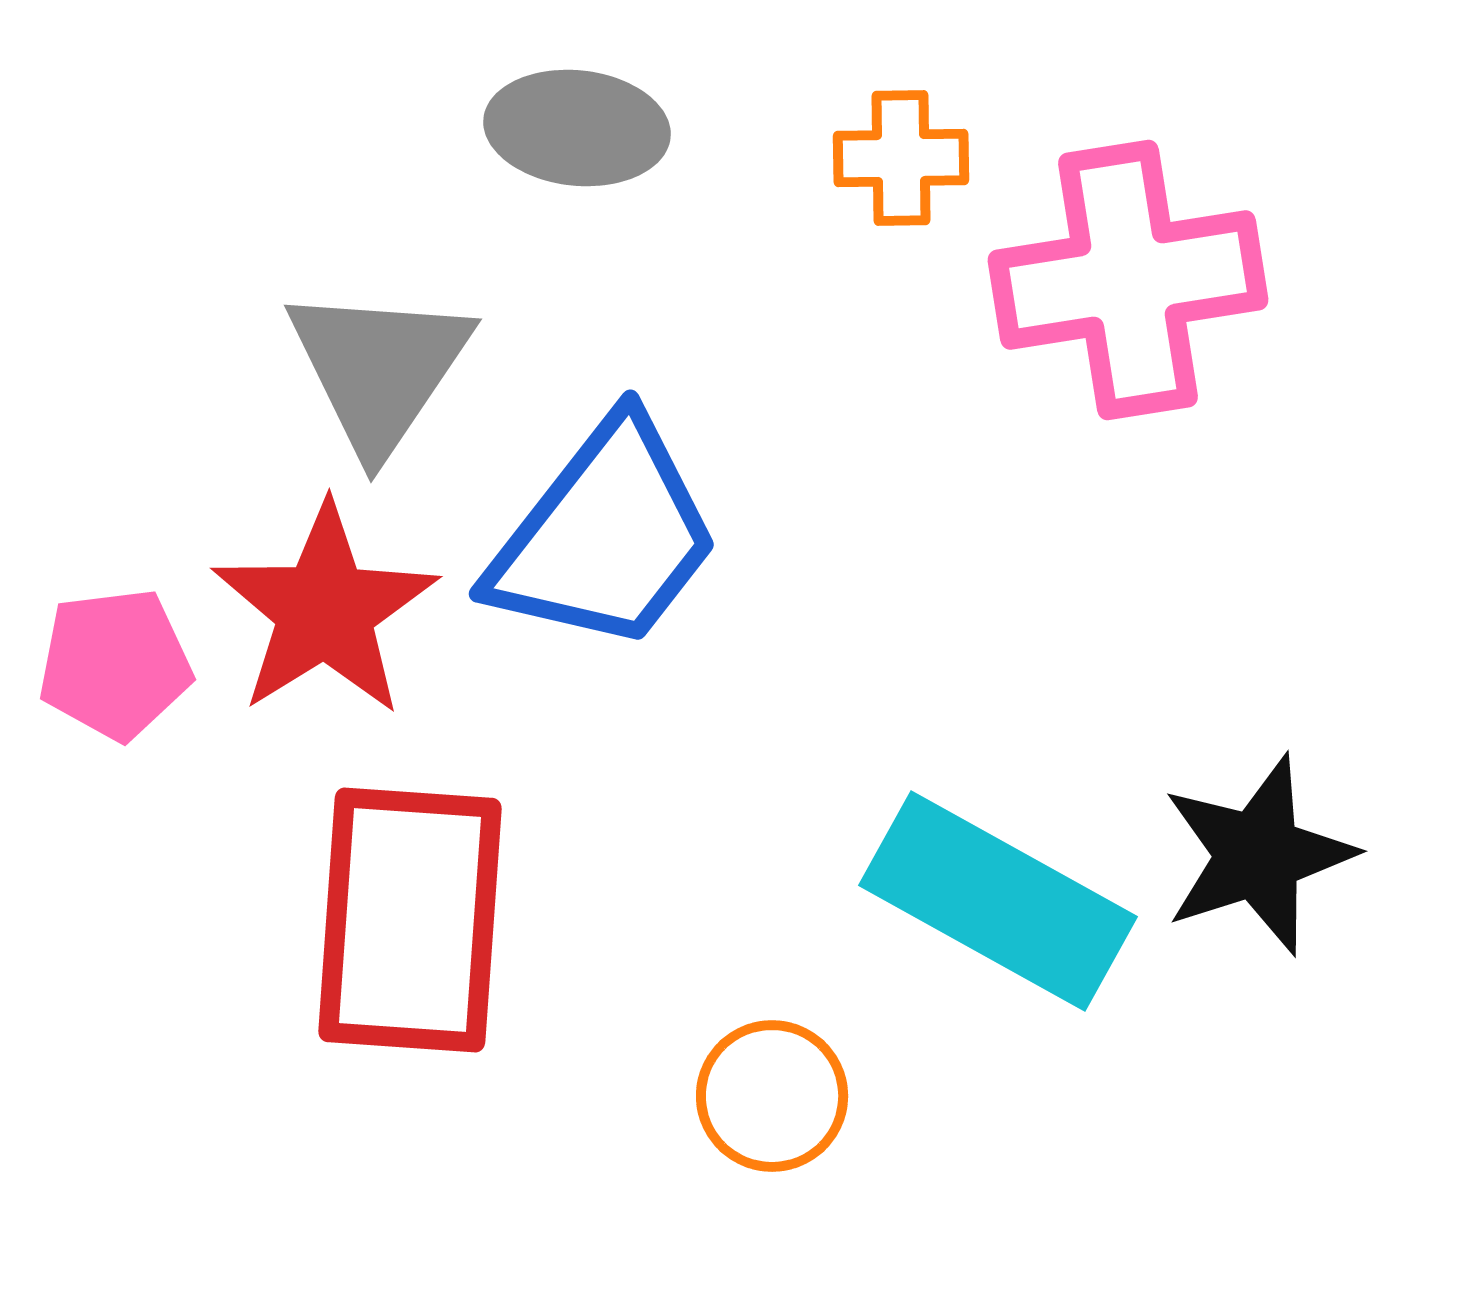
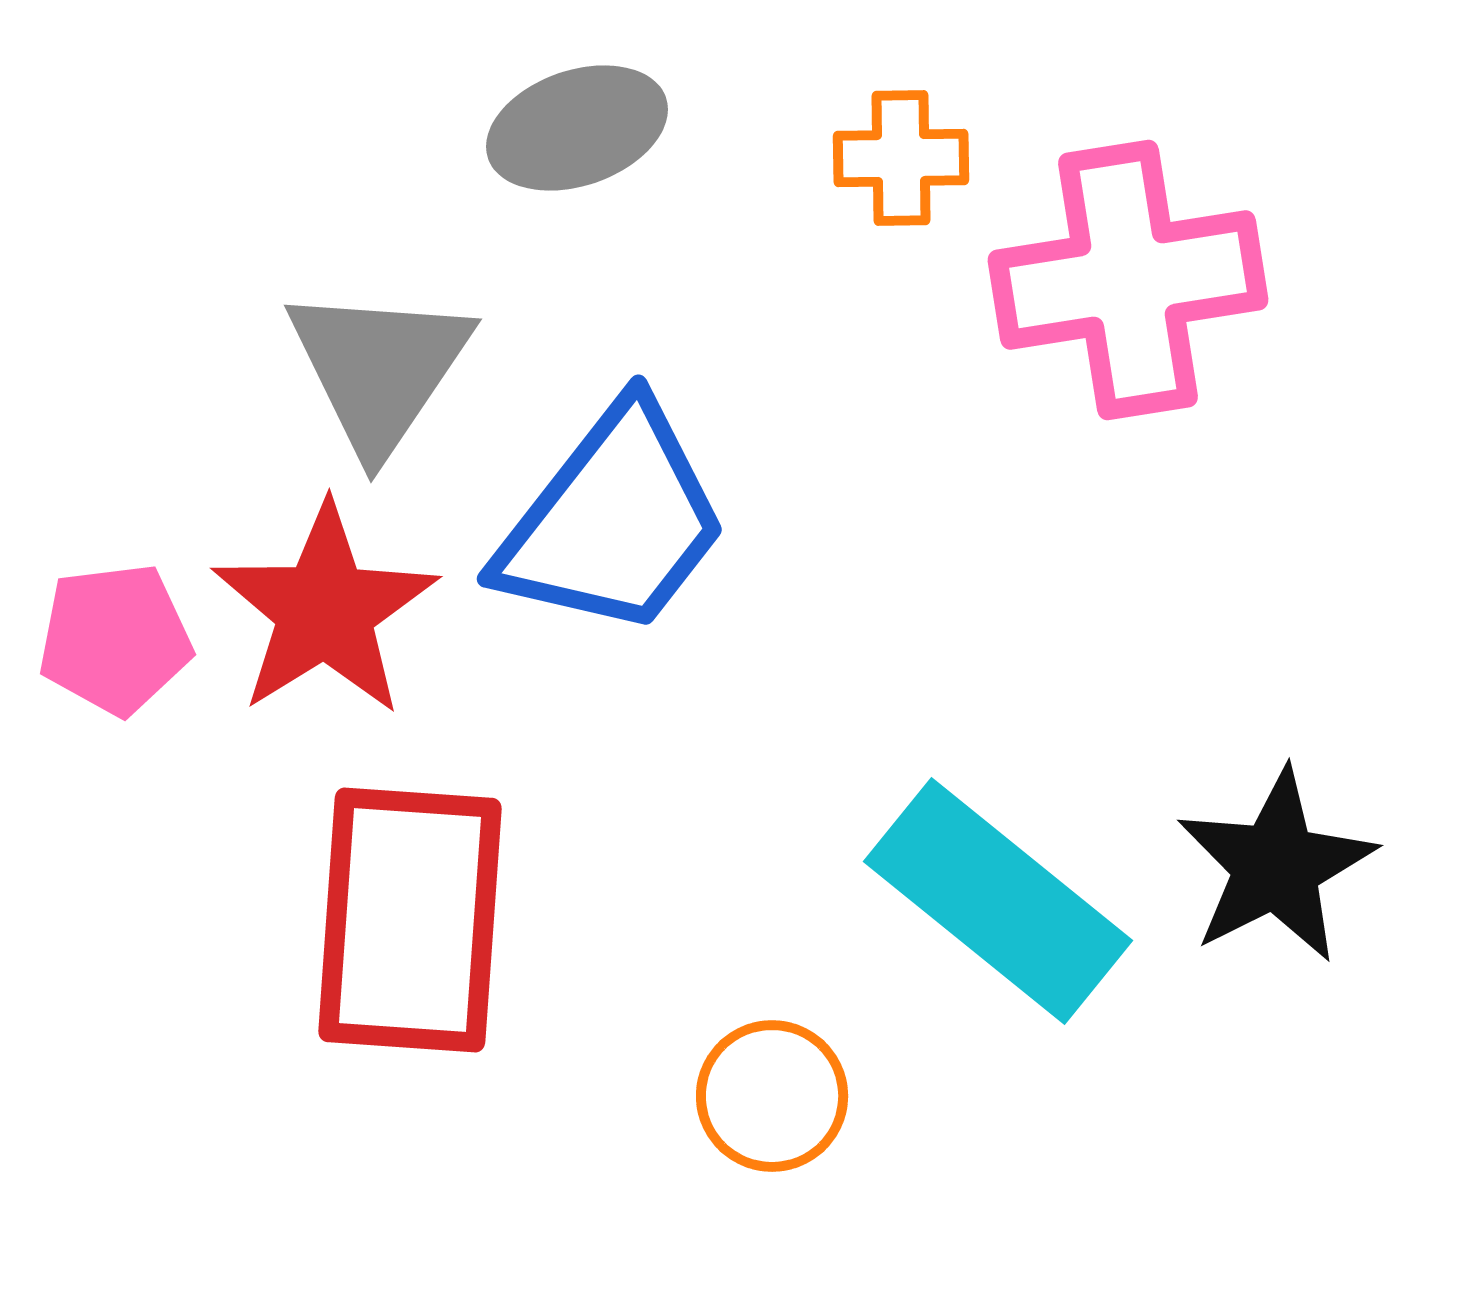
gray ellipse: rotated 25 degrees counterclockwise
blue trapezoid: moved 8 px right, 15 px up
pink pentagon: moved 25 px up
black star: moved 18 px right, 11 px down; rotated 9 degrees counterclockwise
cyan rectangle: rotated 10 degrees clockwise
